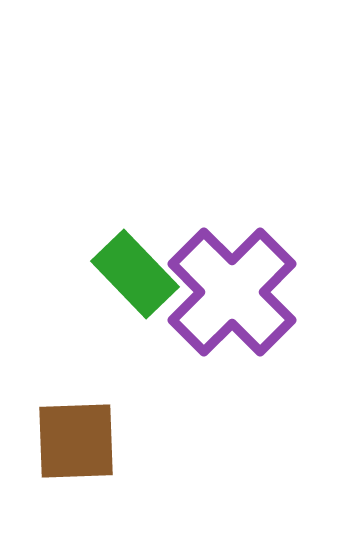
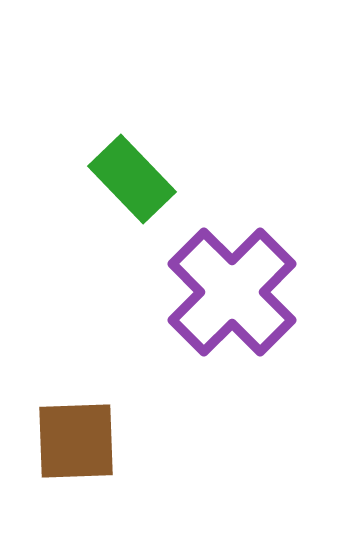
green rectangle: moved 3 px left, 95 px up
